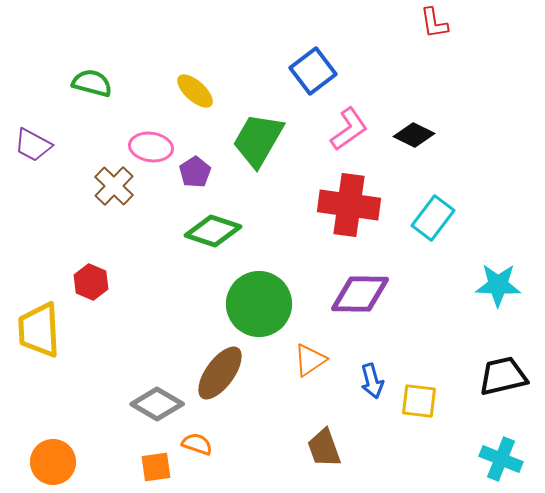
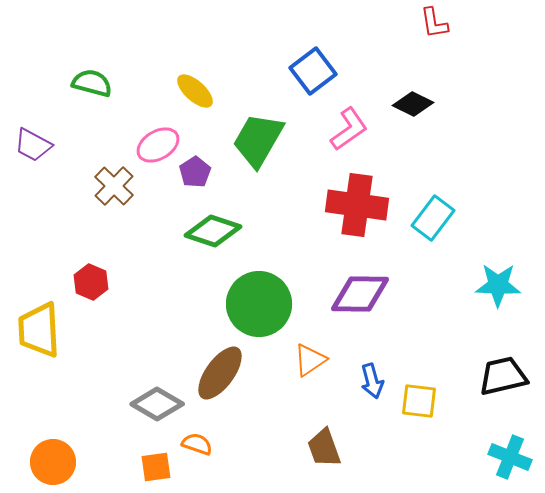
black diamond: moved 1 px left, 31 px up
pink ellipse: moved 7 px right, 2 px up; rotated 39 degrees counterclockwise
red cross: moved 8 px right
cyan cross: moved 9 px right, 2 px up
